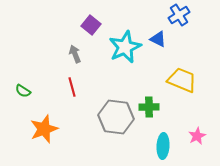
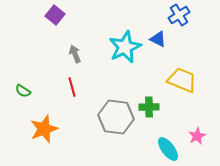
purple square: moved 36 px left, 10 px up
cyan ellipse: moved 5 px right, 3 px down; rotated 40 degrees counterclockwise
